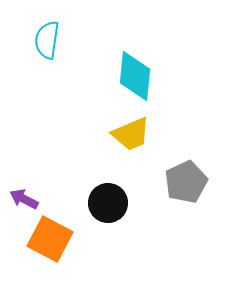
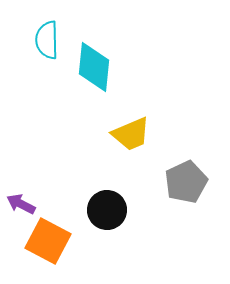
cyan semicircle: rotated 9 degrees counterclockwise
cyan diamond: moved 41 px left, 9 px up
purple arrow: moved 3 px left, 5 px down
black circle: moved 1 px left, 7 px down
orange square: moved 2 px left, 2 px down
